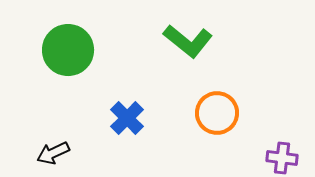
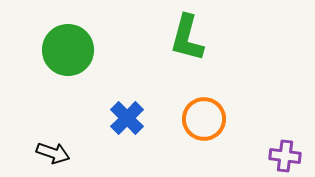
green L-shape: moved 1 px left, 3 px up; rotated 66 degrees clockwise
orange circle: moved 13 px left, 6 px down
black arrow: rotated 136 degrees counterclockwise
purple cross: moved 3 px right, 2 px up
